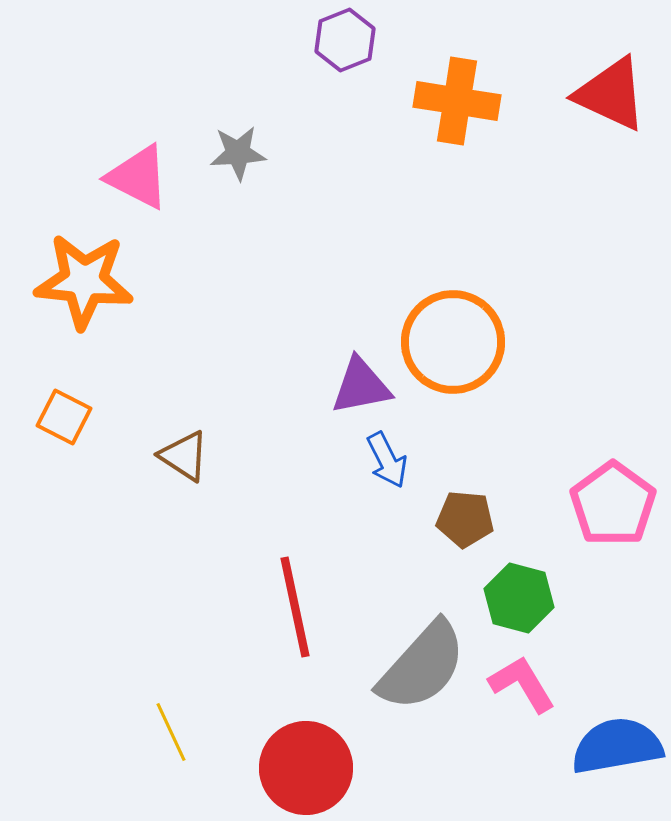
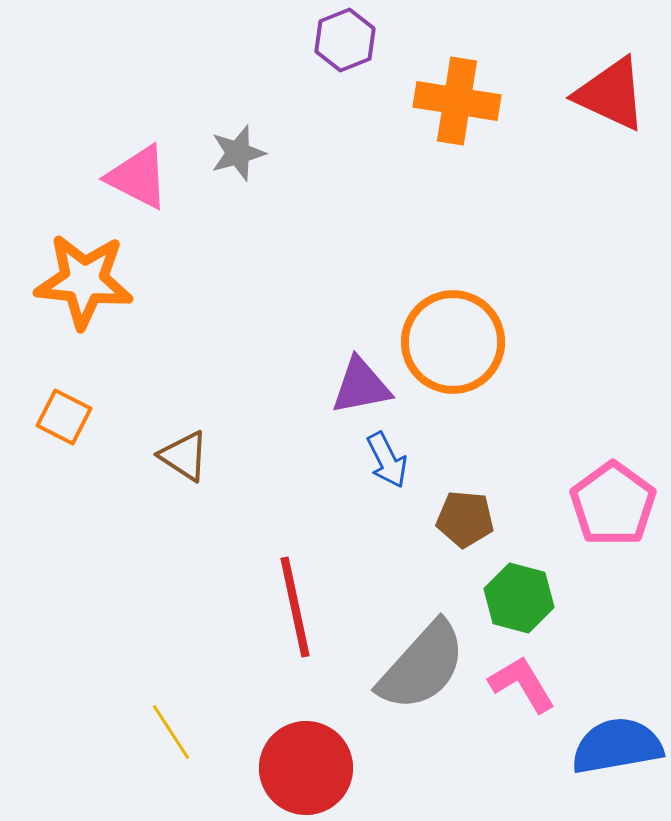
gray star: rotated 12 degrees counterclockwise
yellow line: rotated 8 degrees counterclockwise
